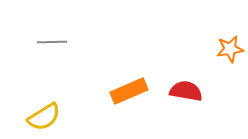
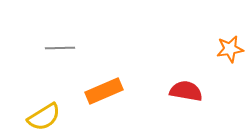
gray line: moved 8 px right, 6 px down
orange rectangle: moved 25 px left
